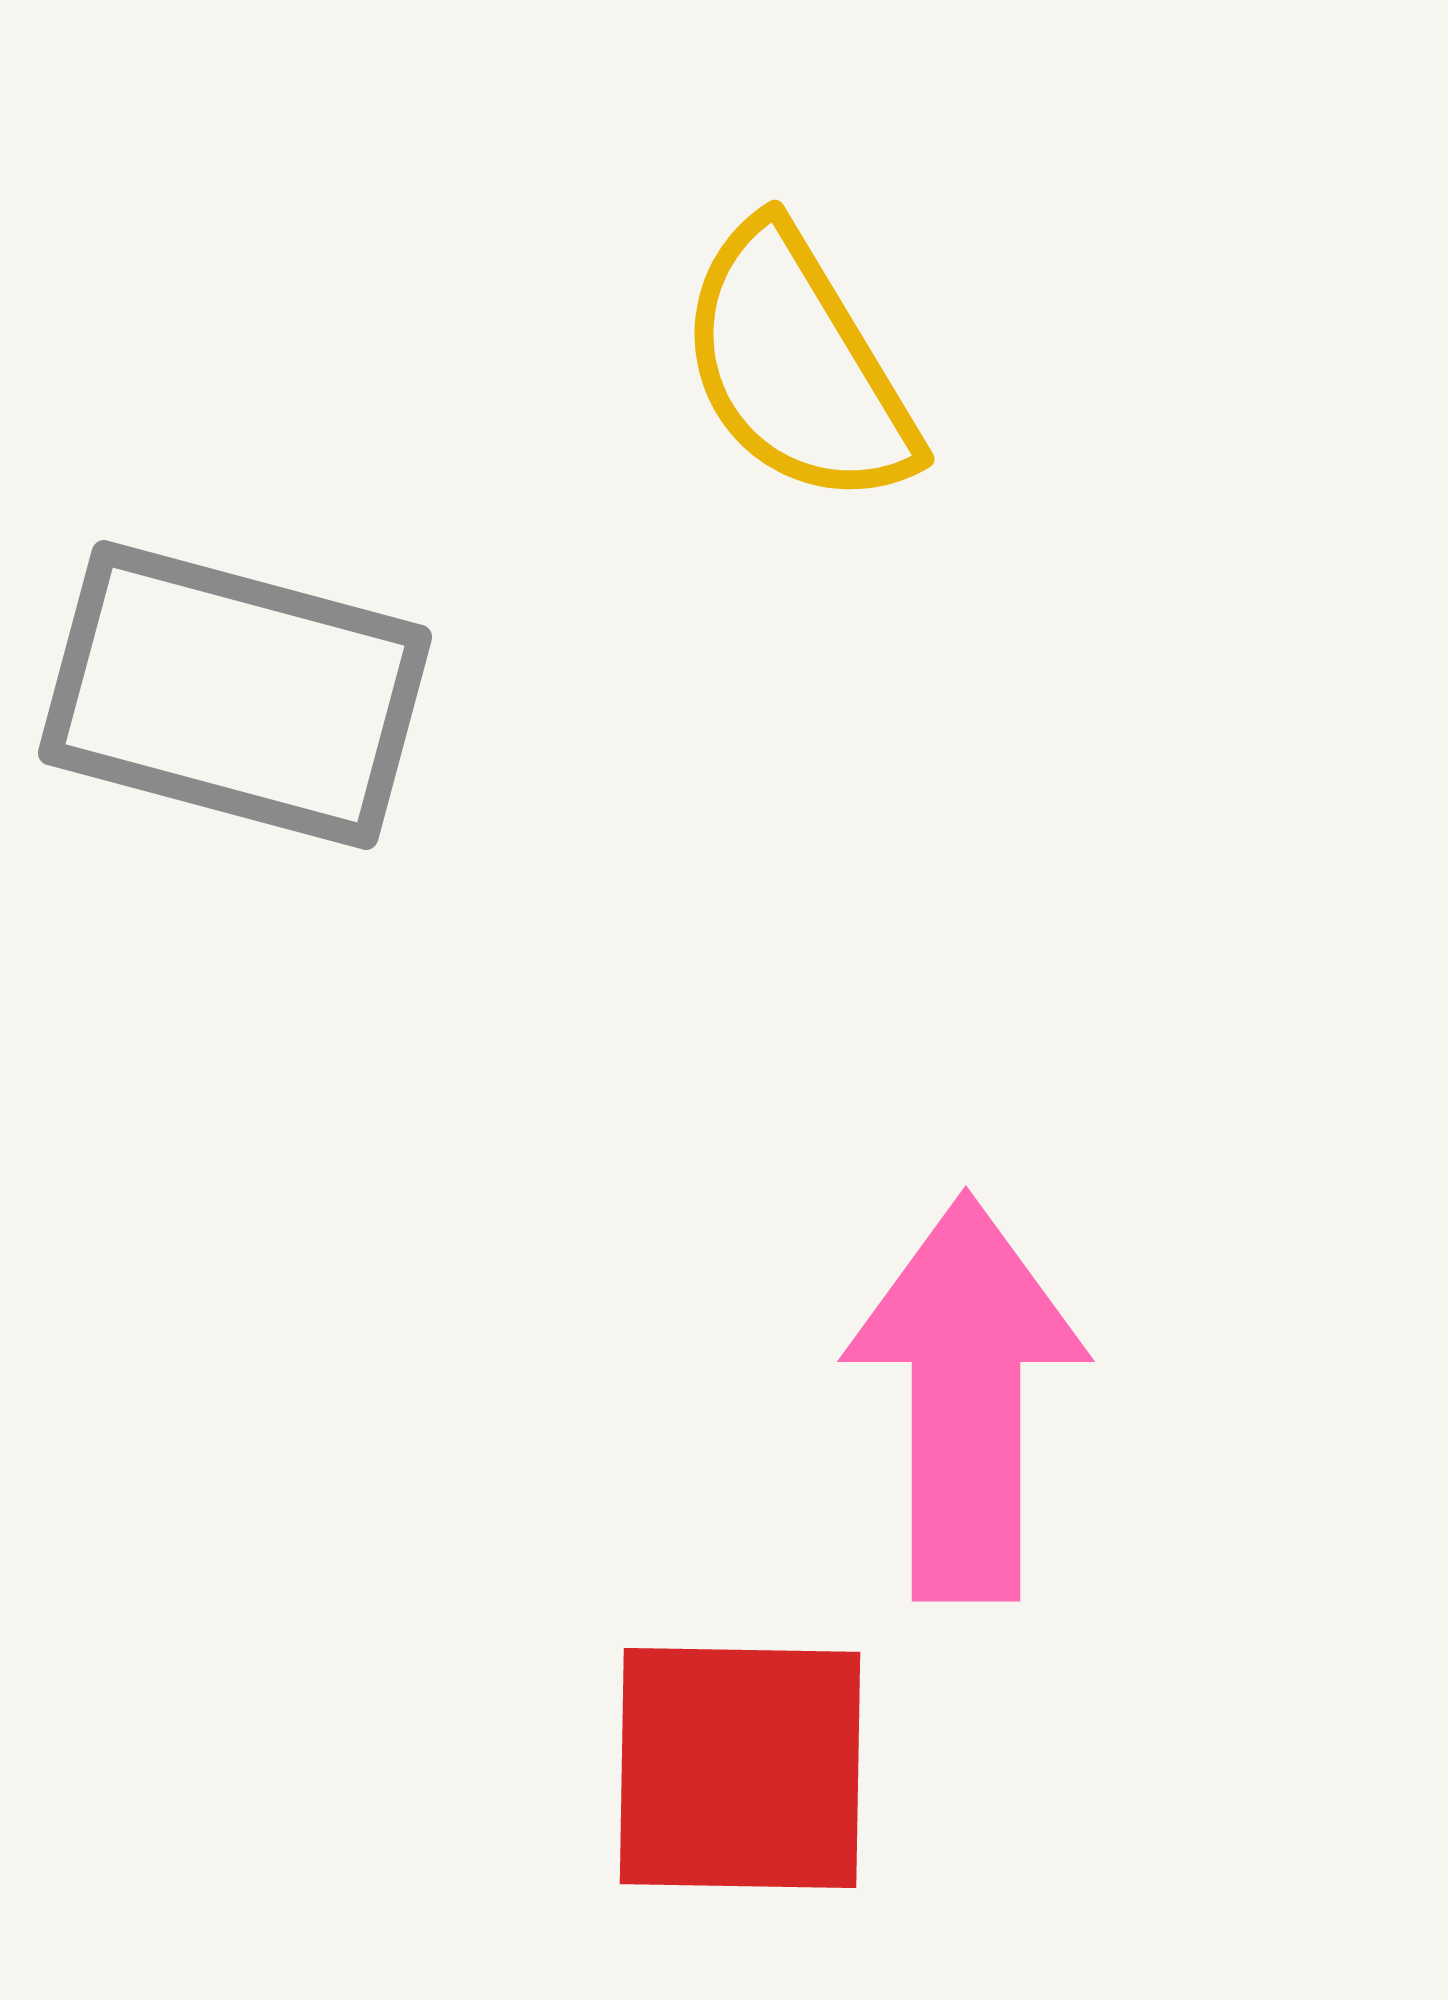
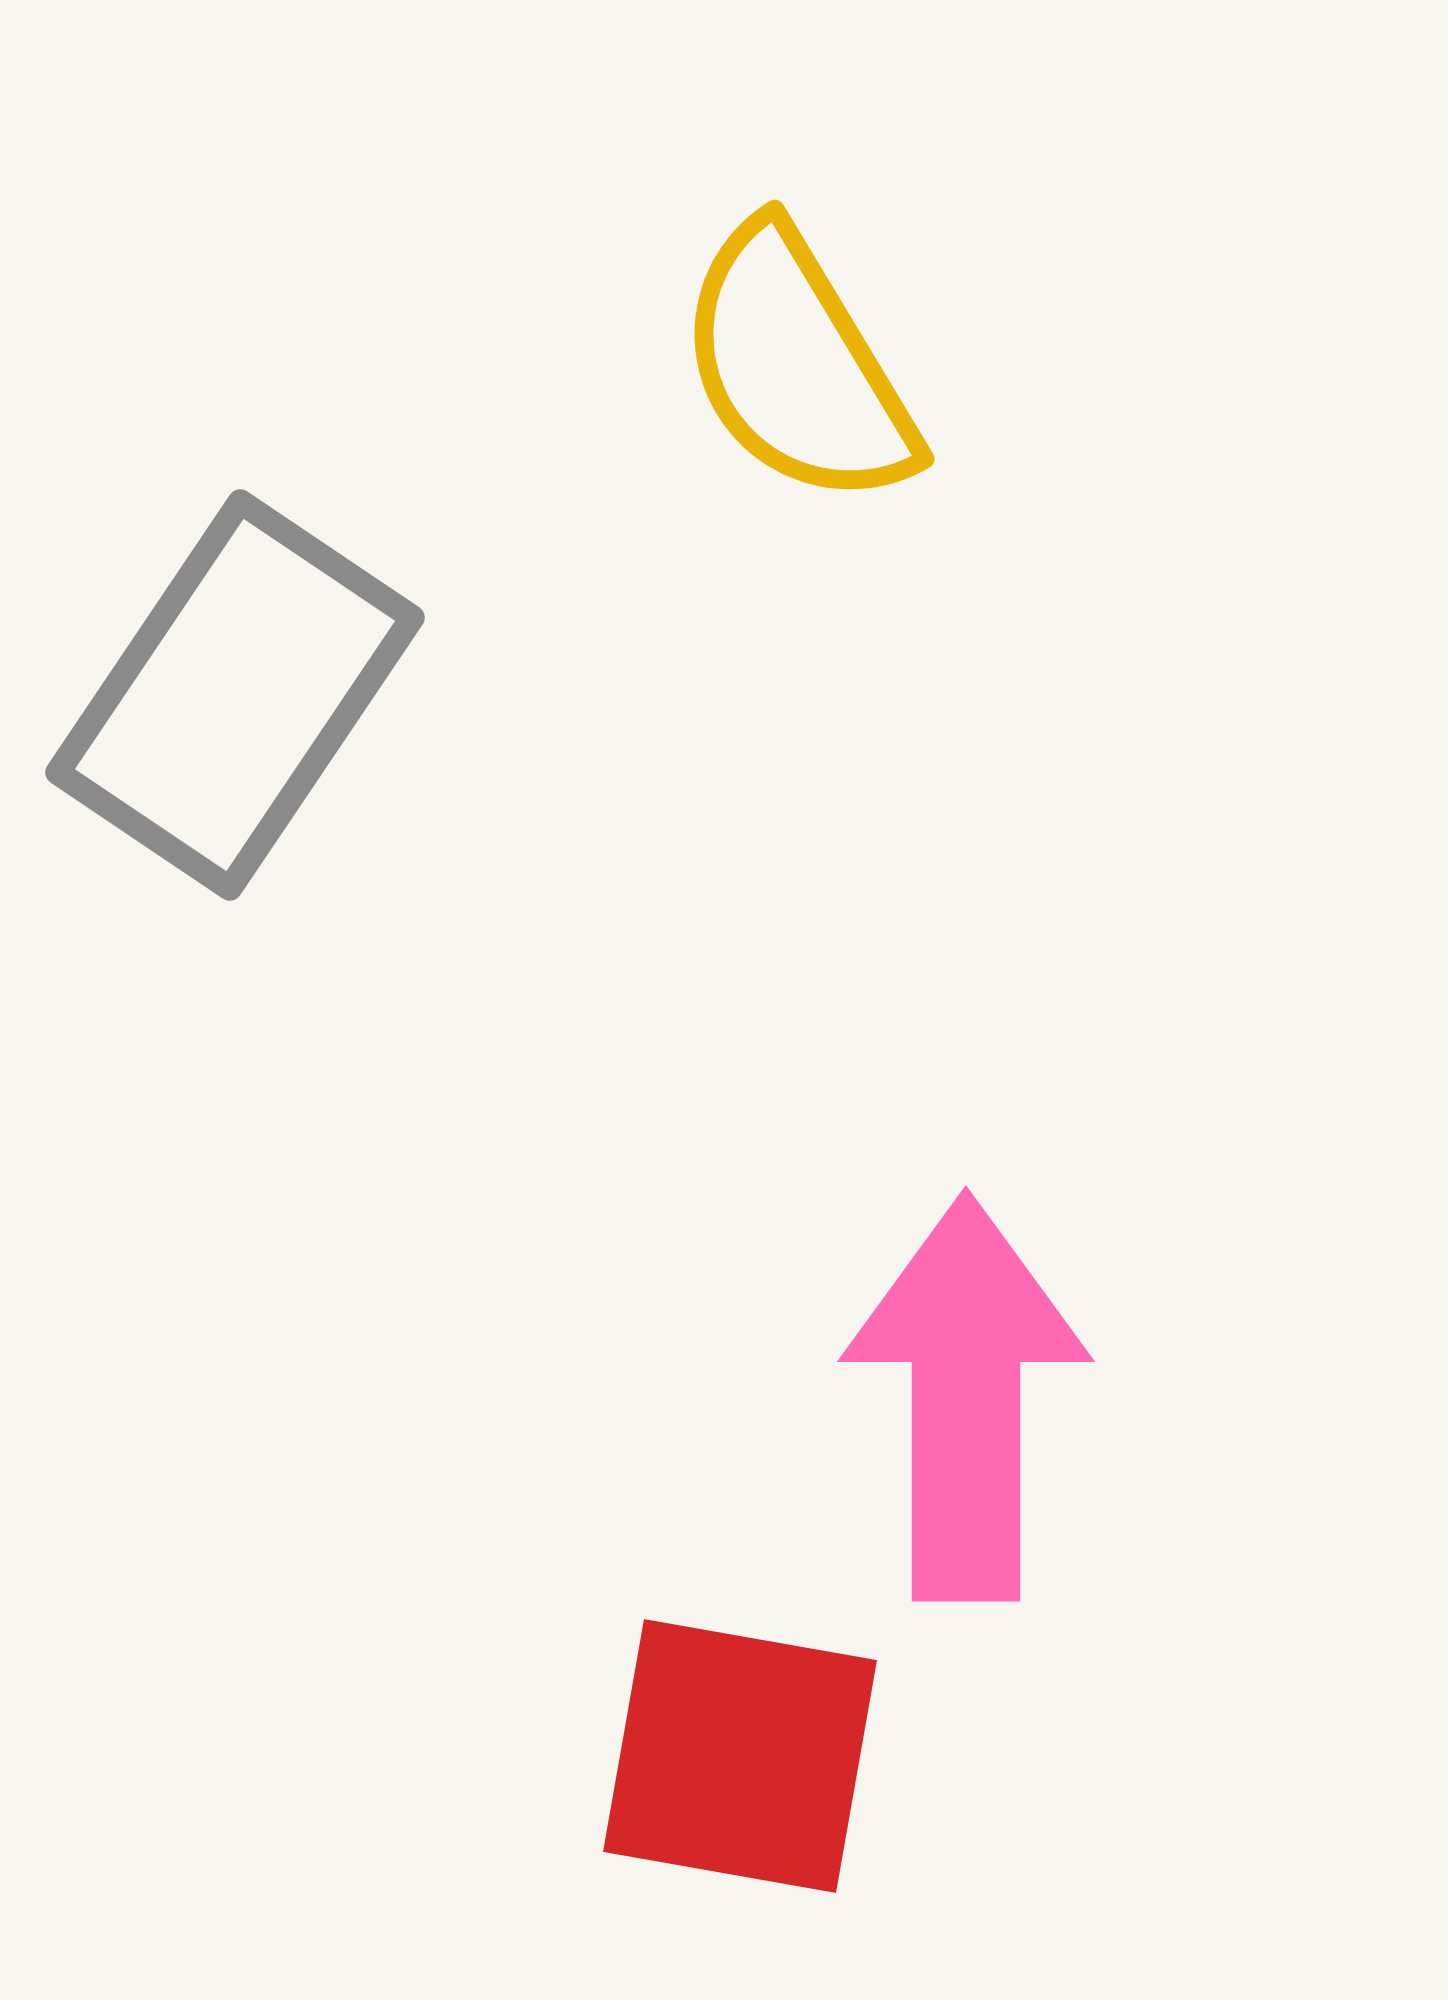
gray rectangle: rotated 71 degrees counterclockwise
red square: moved 12 px up; rotated 9 degrees clockwise
